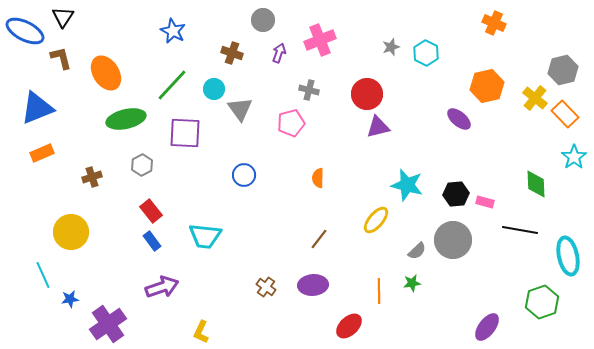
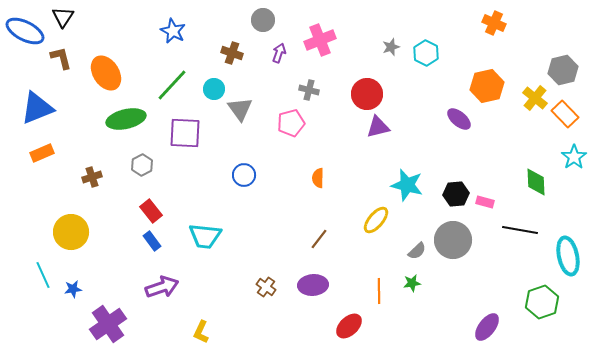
green diamond at (536, 184): moved 2 px up
blue star at (70, 299): moved 3 px right, 10 px up
